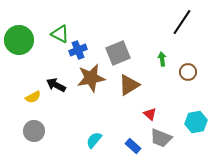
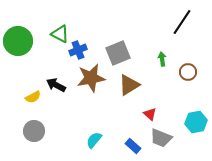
green circle: moved 1 px left, 1 px down
